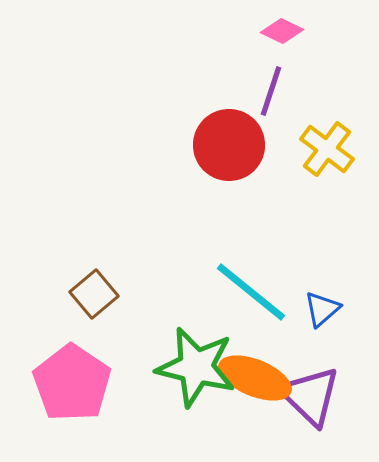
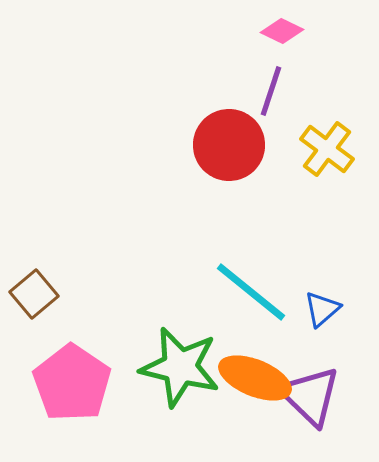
brown square: moved 60 px left
green star: moved 16 px left
